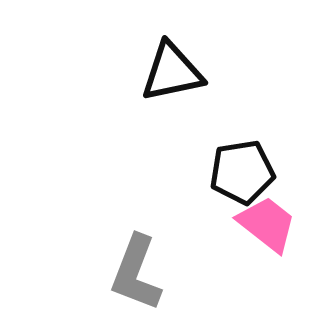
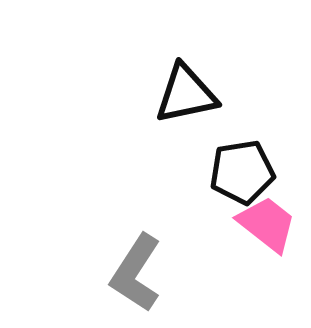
black triangle: moved 14 px right, 22 px down
gray L-shape: rotated 12 degrees clockwise
